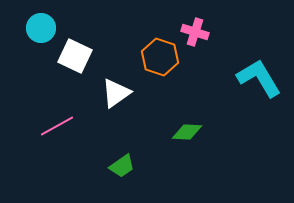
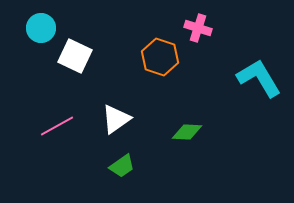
pink cross: moved 3 px right, 4 px up
white triangle: moved 26 px down
